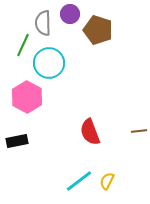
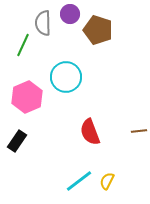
cyan circle: moved 17 px right, 14 px down
pink hexagon: rotated 8 degrees clockwise
black rectangle: rotated 45 degrees counterclockwise
